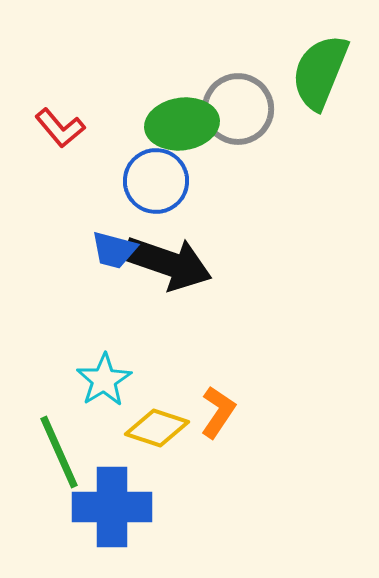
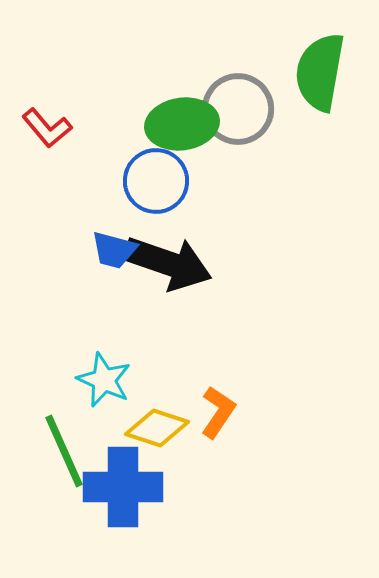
green semicircle: rotated 12 degrees counterclockwise
red L-shape: moved 13 px left
cyan star: rotated 16 degrees counterclockwise
green line: moved 5 px right, 1 px up
blue cross: moved 11 px right, 20 px up
